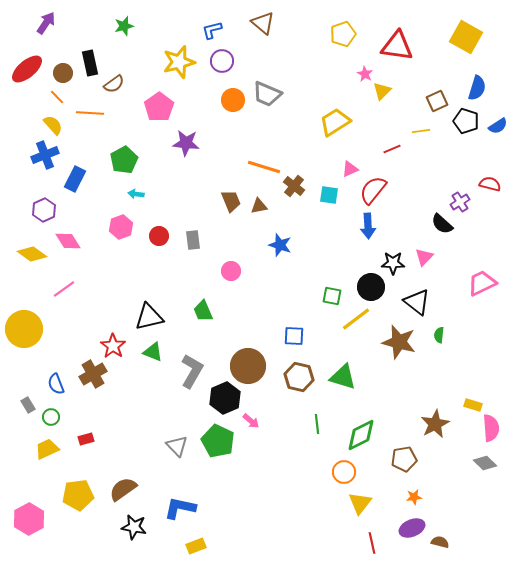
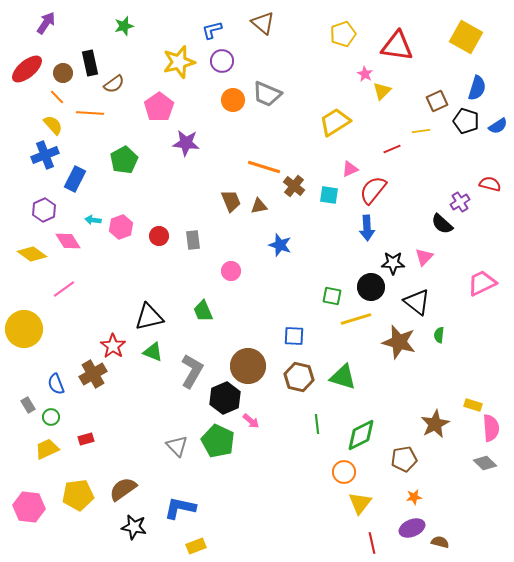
cyan arrow at (136, 194): moved 43 px left, 26 px down
blue arrow at (368, 226): moved 1 px left, 2 px down
yellow line at (356, 319): rotated 20 degrees clockwise
pink hexagon at (29, 519): moved 12 px up; rotated 24 degrees counterclockwise
